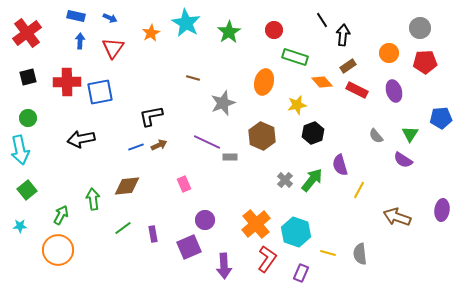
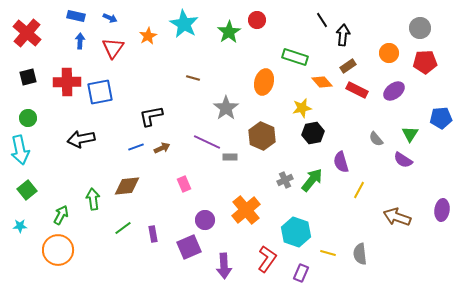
cyan star at (186, 23): moved 2 px left, 1 px down
red circle at (274, 30): moved 17 px left, 10 px up
red cross at (27, 33): rotated 12 degrees counterclockwise
orange star at (151, 33): moved 3 px left, 3 px down
purple ellipse at (394, 91): rotated 70 degrees clockwise
gray star at (223, 103): moved 3 px right, 5 px down; rotated 15 degrees counterclockwise
yellow star at (297, 105): moved 5 px right, 3 px down
black hexagon at (313, 133): rotated 10 degrees clockwise
gray semicircle at (376, 136): moved 3 px down
brown arrow at (159, 145): moved 3 px right, 3 px down
purple semicircle at (340, 165): moved 1 px right, 3 px up
gray cross at (285, 180): rotated 21 degrees clockwise
orange cross at (256, 224): moved 10 px left, 14 px up
